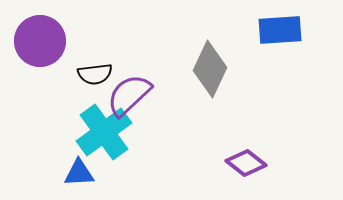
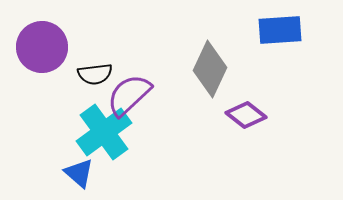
purple circle: moved 2 px right, 6 px down
purple diamond: moved 48 px up
blue triangle: rotated 44 degrees clockwise
